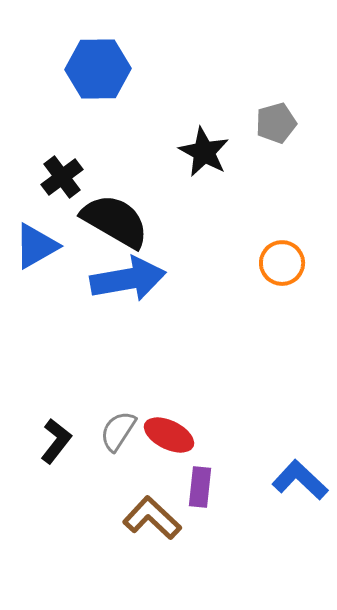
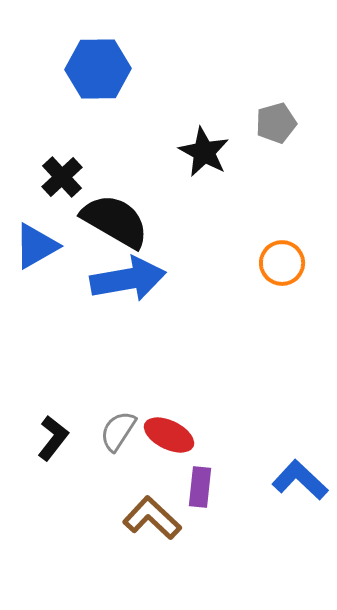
black cross: rotated 6 degrees counterclockwise
black L-shape: moved 3 px left, 3 px up
